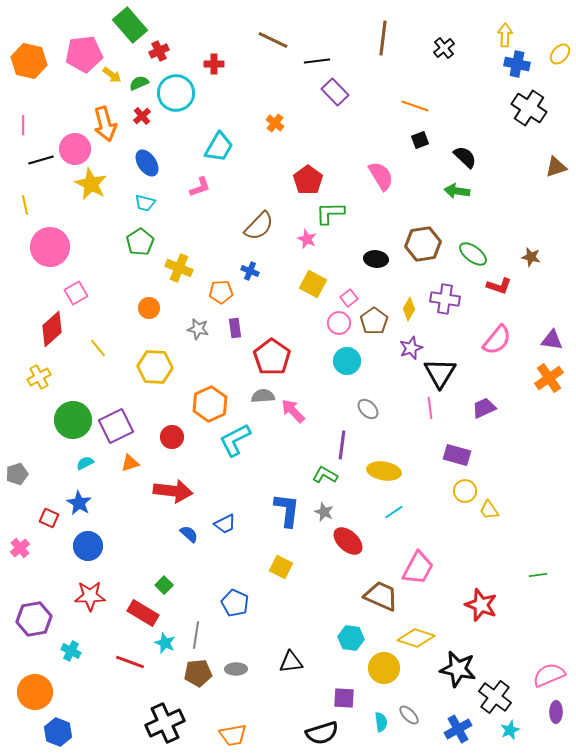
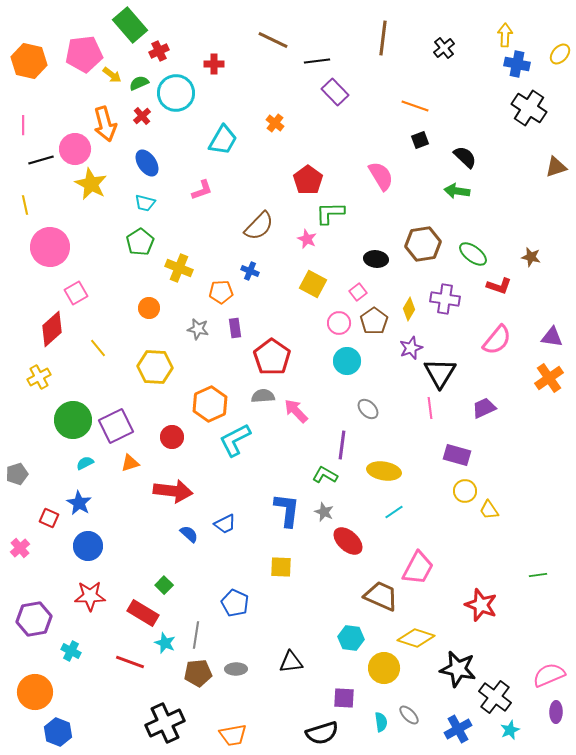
cyan trapezoid at (219, 147): moved 4 px right, 7 px up
pink L-shape at (200, 187): moved 2 px right, 3 px down
pink square at (349, 298): moved 9 px right, 6 px up
purple triangle at (552, 340): moved 3 px up
pink arrow at (293, 411): moved 3 px right
yellow square at (281, 567): rotated 25 degrees counterclockwise
